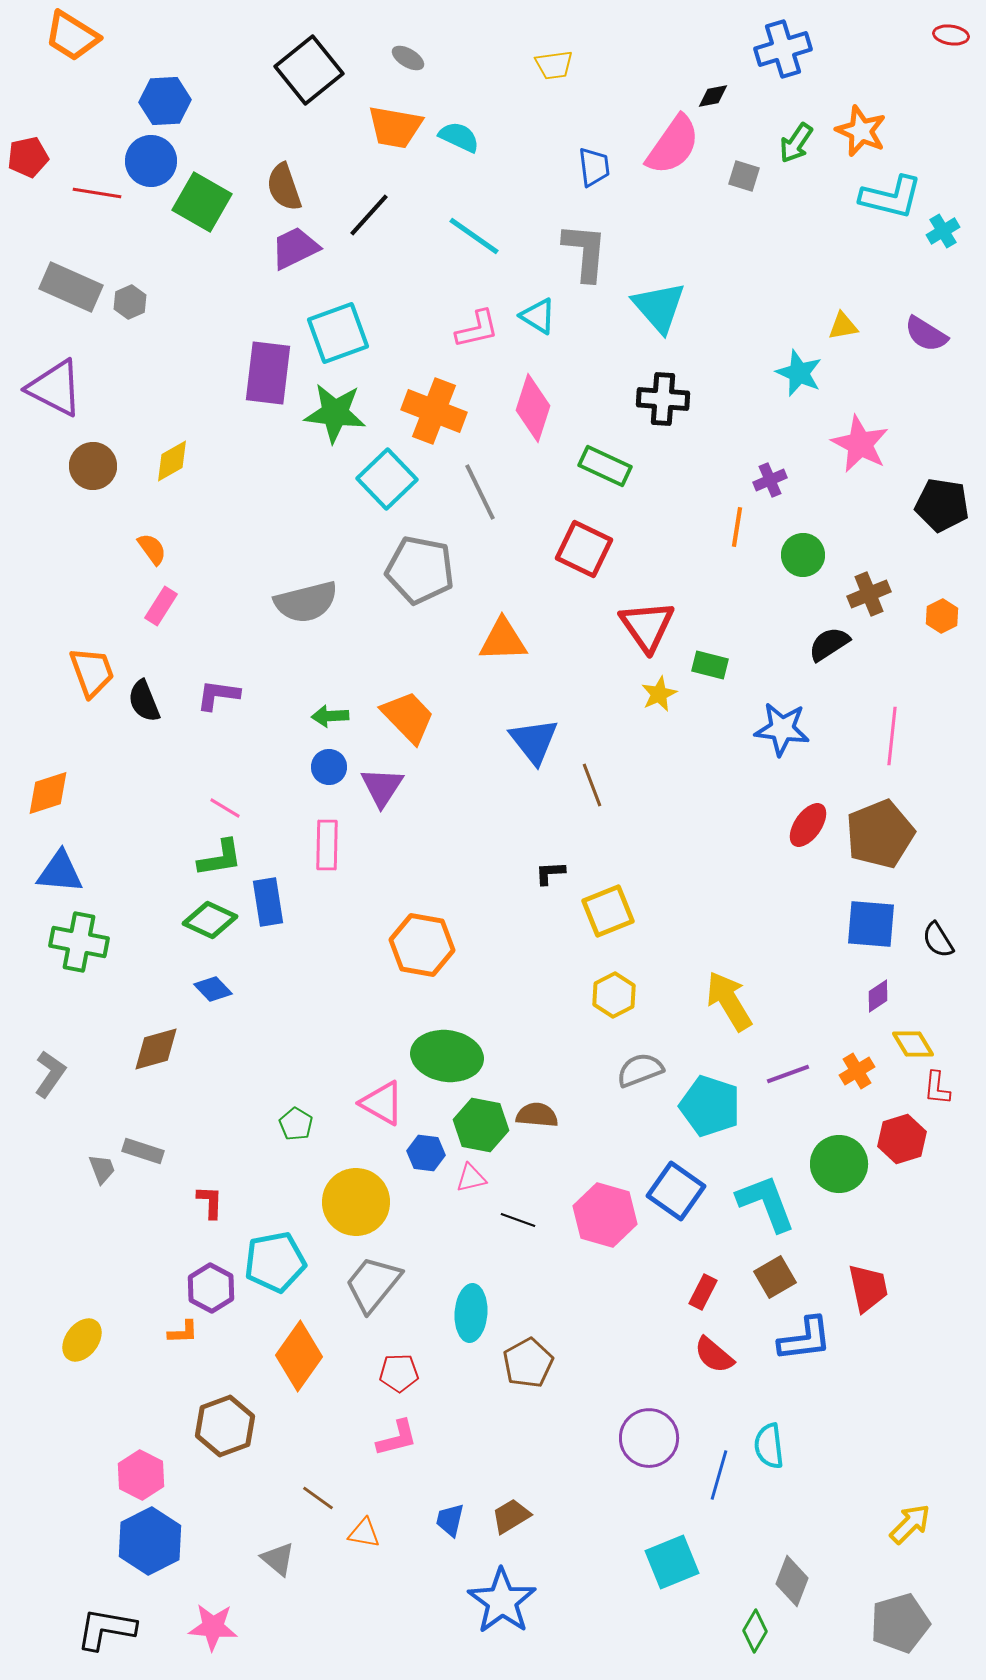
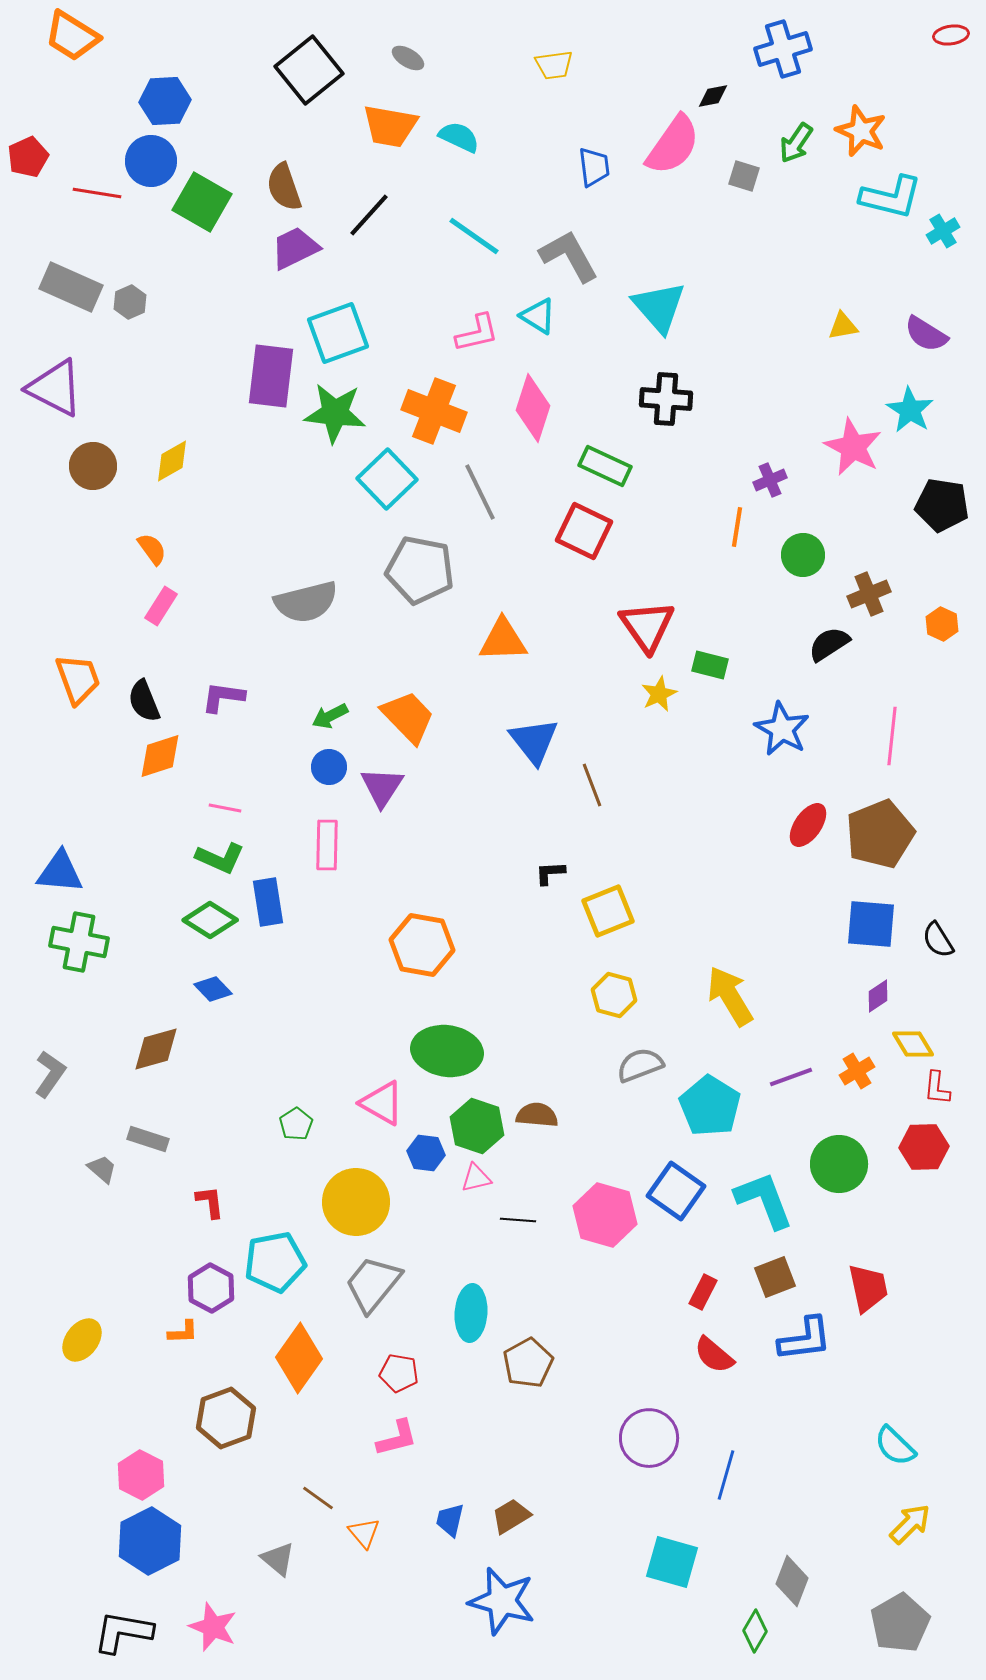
red ellipse at (951, 35): rotated 16 degrees counterclockwise
orange trapezoid at (395, 127): moved 5 px left, 1 px up
red pentagon at (28, 157): rotated 12 degrees counterclockwise
gray L-shape at (585, 252): moved 16 px left, 4 px down; rotated 34 degrees counterclockwise
pink L-shape at (477, 329): moved 4 px down
purple rectangle at (268, 373): moved 3 px right, 3 px down
cyan star at (799, 373): moved 111 px right, 37 px down; rotated 9 degrees clockwise
black cross at (663, 399): moved 3 px right
pink star at (860, 444): moved 7 px left, 3 px down
red square at (584, 549): moved 18 px up
orange hexagon at (942, 616): moved 8 px down; rotated 8 degrees counterclockwise
orange trapezoid at (92, 672): moved 14 px left, 7 px down
purple L-shape at (218, 695): moved 5 px right, 2 px down
green arrow at (330, 716): rotated 24 degrees counterclockwise
blue star at (782, 729): rotated 22 degrees clockwise
orange diamond at (48, 793): moved 112 px right, 37 px up
pink line at (225, 808): rotated 20 degrees counterclockwise
green L-shape at (220, 858): rotated 33 degrees clockwise
green diamond at (210, 920): rotated 8 degrees clockwise
yellow hexagon at (614, 995): rotated 18 degrees counterclockwise
yellow arrow at (729, 1001): moved 1 px right, 5 px up
green ellipse at (447, 1056): moved 5 px up
gray semicircle at (640, 1070): moved 5 px up
purple line at (788, 1074): moved 3 px right, 3 px down
cyan pentagon at (710, 1106): rotated 14 degrees clockwise
green pentagon at (296, 1124): rotated 8 degrees clockwise
green hexagon at (481, 1125): moved 4 px left, 1 px down; rotated 8 degrees clockwise
red hexagon at (902, 1139): moved 22 px right, 8 px down; rotated 15 degrees clockwise
gray rectangle at (143, 1151): moved 5 px right, 12 px up
gray trapezoid at (102, 1169): rotated 28 degrees counterclockwise
pink triangle at (471, 1178): moved 5 px right
red L-shape at (210, 1202): rotated 9 degrees counterclockwise
cyan L-shape at (766, 1203): moved 2 px left, 3 px up
black line at (518, 1220): rotated 16 degrees counterclockwise
brown square at (775, 1277): rotated 9 degrees clockwise
orange diamond at (299, 1356): moved 2 px down
red pentagon at (399, 1373): rotated 12 degrees clockwise
brown hexagon at (225, 1426): moved 1 px right, 8 px up
cyan semicircle at (769, 1446): moved 126 px right; rotated 39 degrees counterclockwise
blue line at (719, 1475): moved 7 px right
orange triangle at (364, 1533): rotated 40 degrees clockwise
cyan square at (672, 1562): rotated 38 degrees clockwise
blue star at (502, 1601): rotated 20 degrees counterclockwise
gray pentagon at (900, 1623): rotated 14 degrees counterclockwise
pink star at (213, 1627): rotated 18 degrees clockwise
black L-shape at (106, 1629): moved 17 px right, 3 px down
